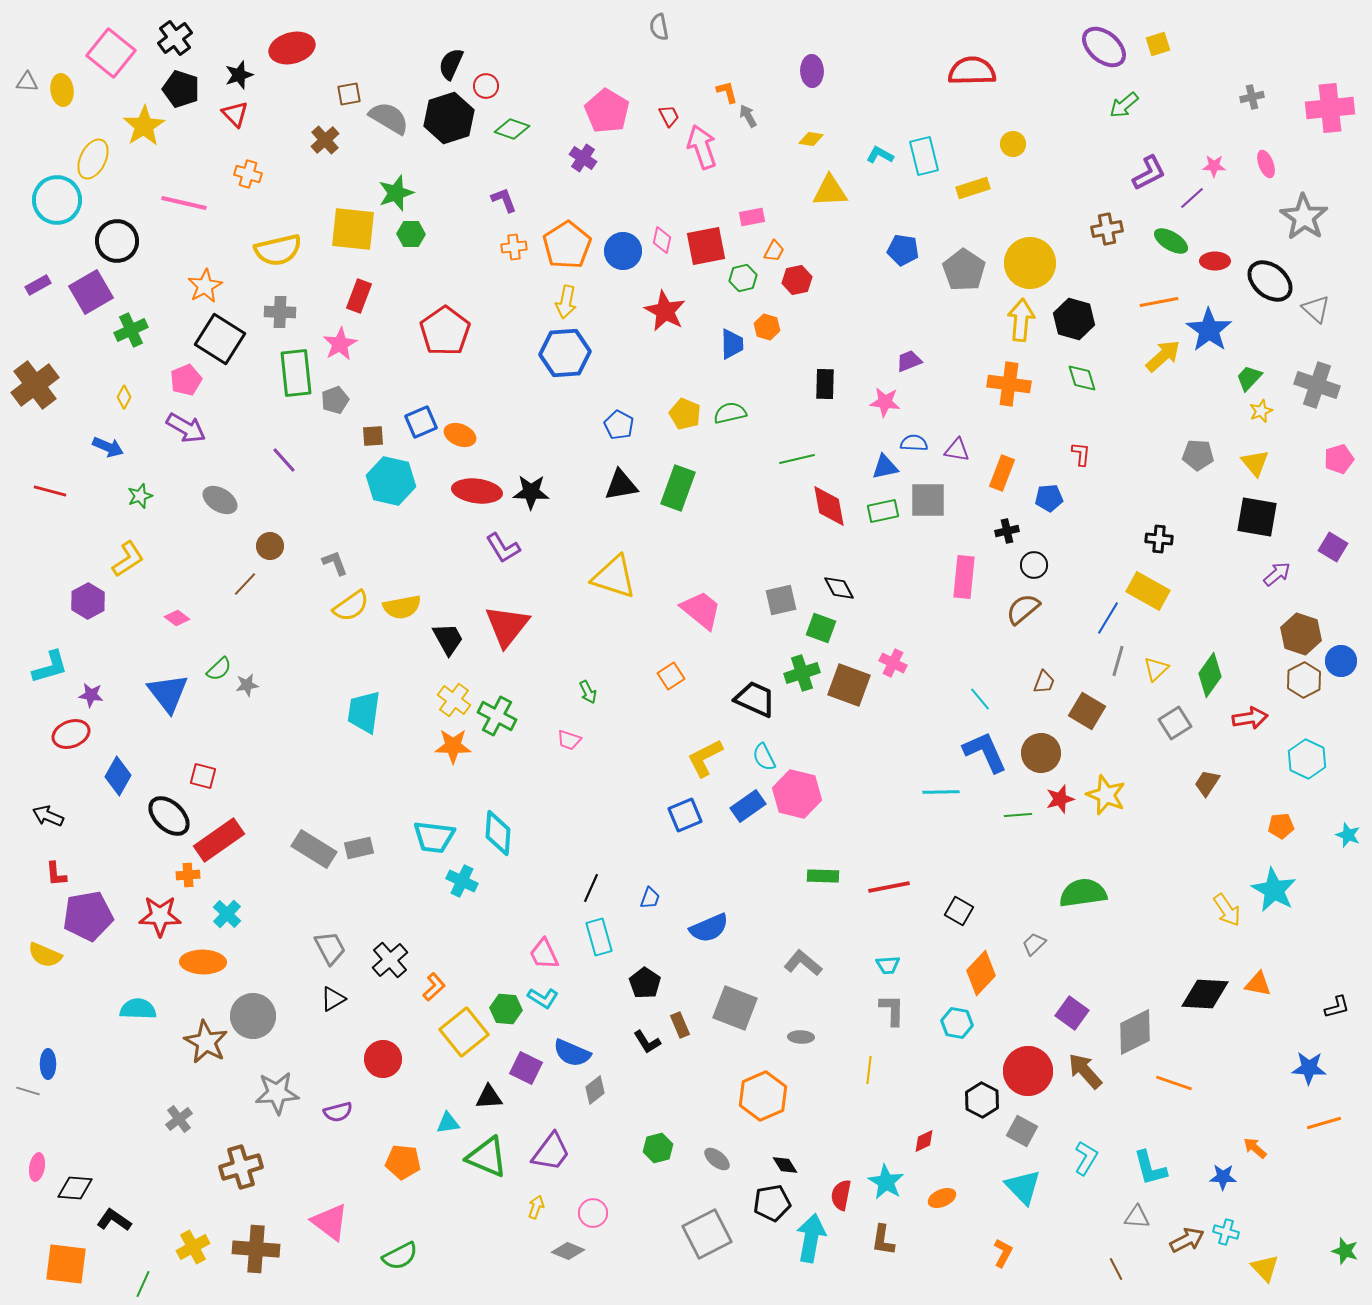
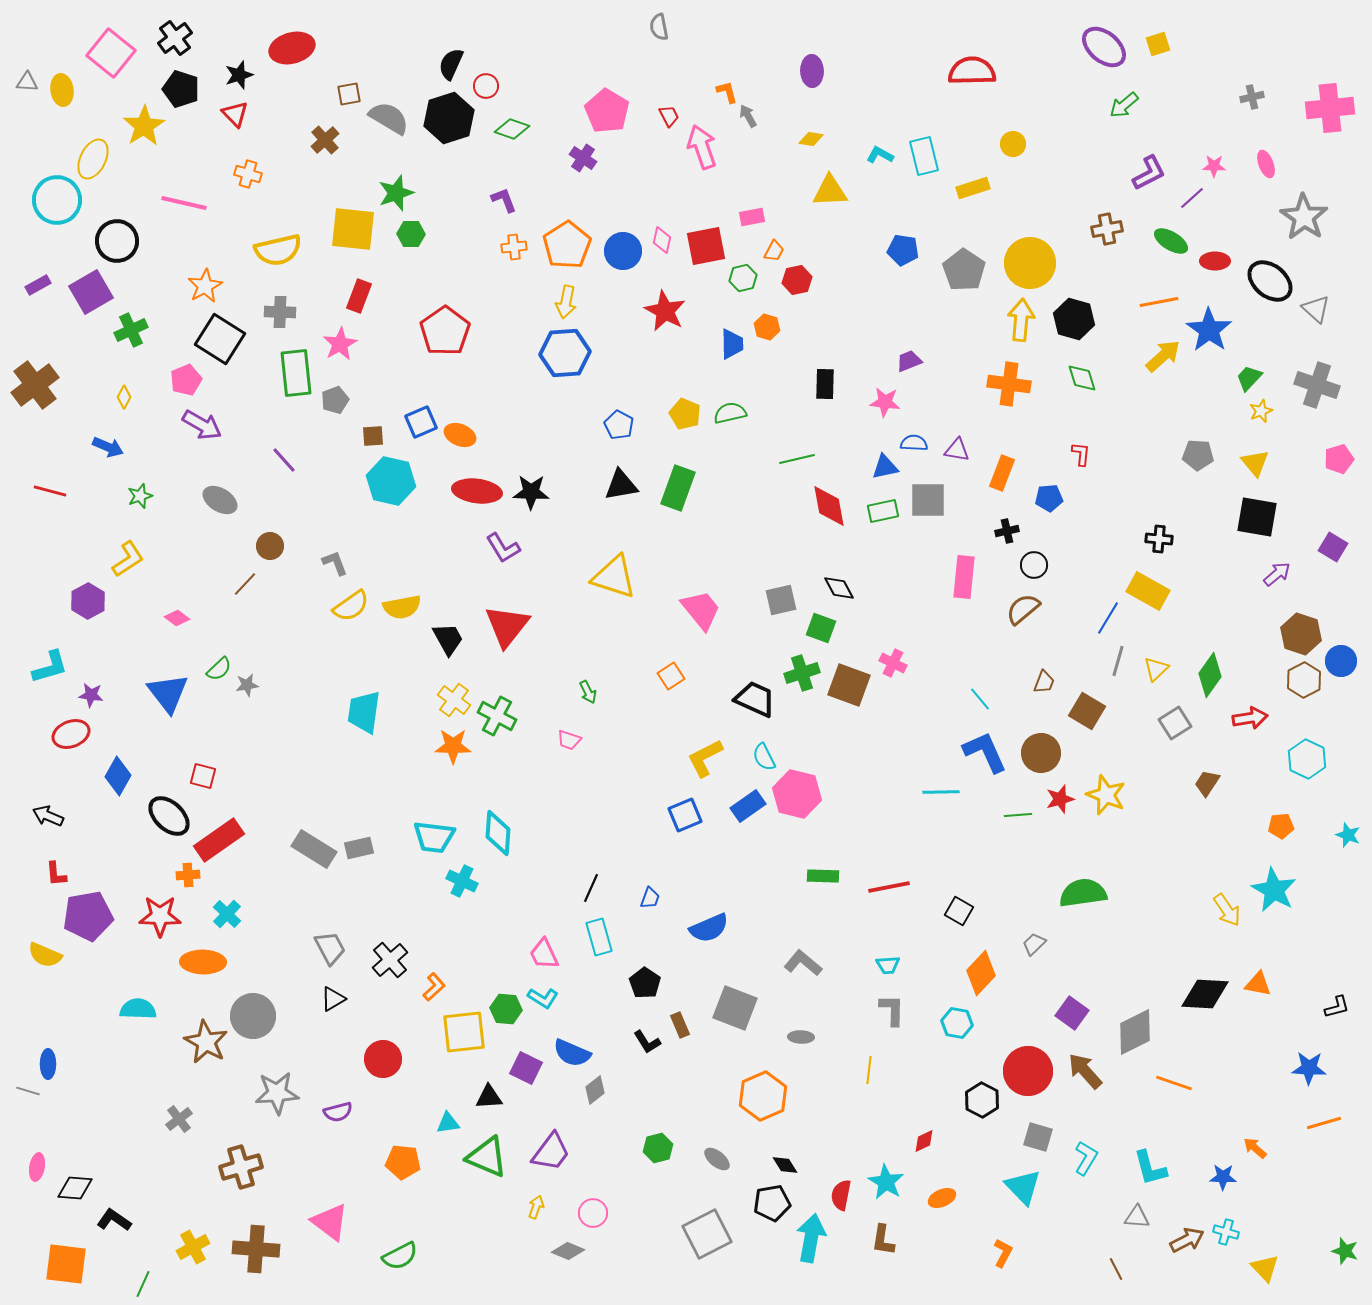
purple arrow at (186, 428): moved 16 px right, 3 px up
pink trapezoid at (701, 610): rotated 12 degrees clockwise
yellow square at (464, 1032): rotated 33 degrees clockwise
gray square at (1022, 1131): moved 16 px right, 6 px down; rotated 12 degrees counterclockwise
